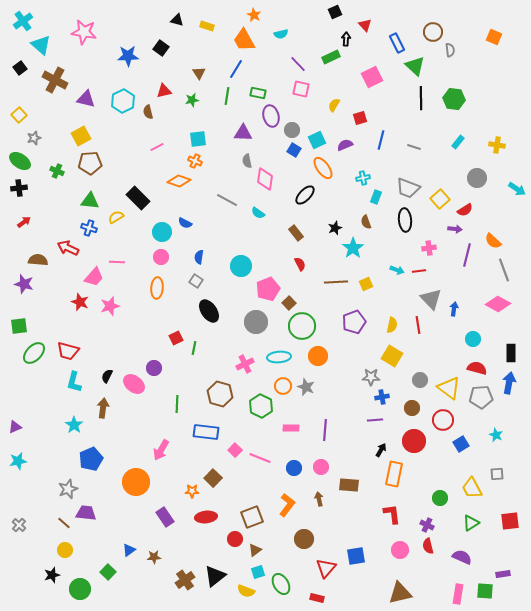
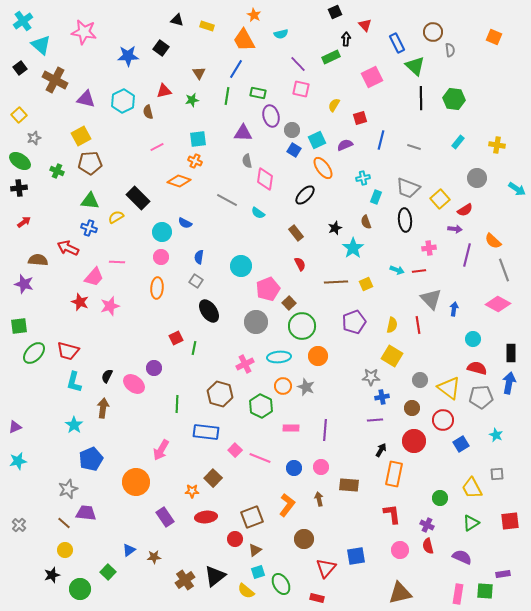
yellow semicircle at (246, 591): rotated 18 degrees clockwise
